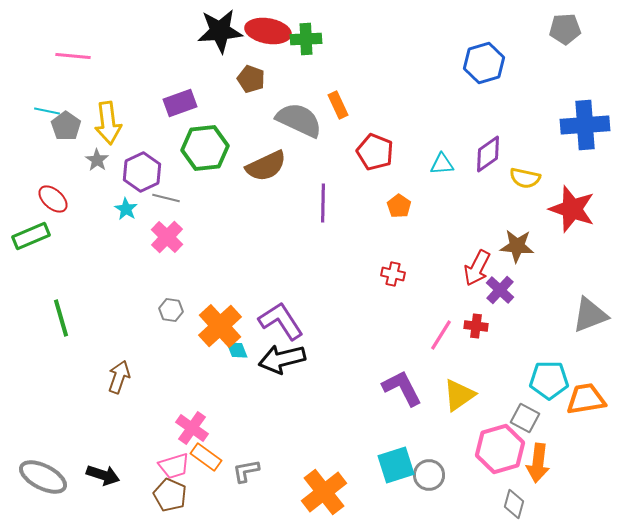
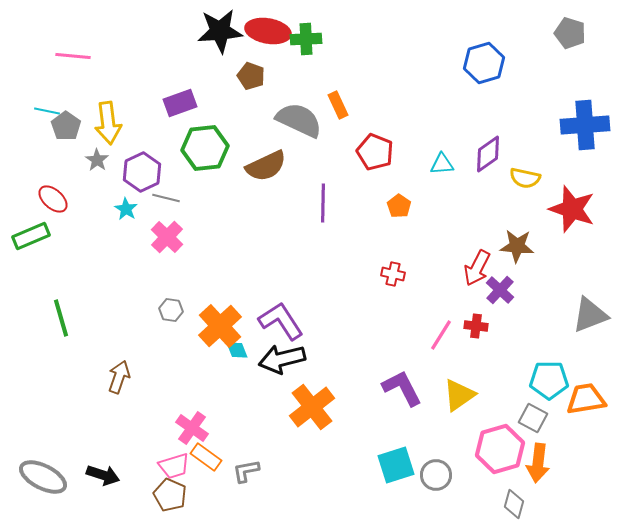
gray pentagon at (565, 29): moved 5 px right, 4 px down; rotated 20 degrees clockwise
brown pentagon at (251, 79): moved 3 px up
gray square at (525, 418): moved 8 px right
gray circle at (429, 475): moved 7 px right
orange cross at (324, 492): moved 12 px left, 85 px up
